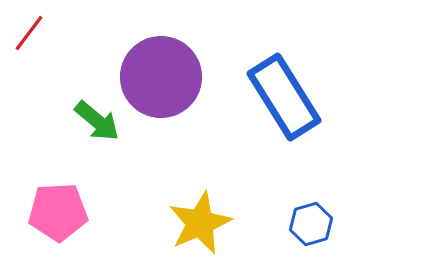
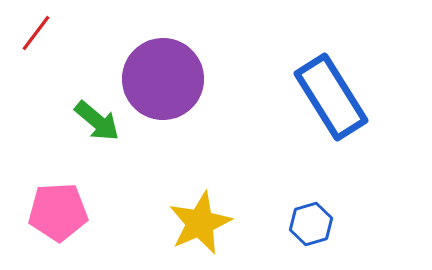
red line: moved 7 px right
purple circle: moved 2 px right, 2 px down
blue rectangle: moved 47 px right
